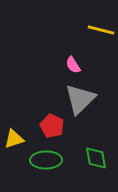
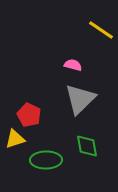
yellow line: rotated 20 degrees clockwise
pink semicircle: rotated 138 degrees clockwise
red pentagon: moved 23 px left, 11 px up
yellow triangle: moved 1 px right
green diamond: moved 9 px left, 12 px up
